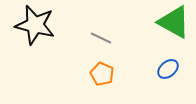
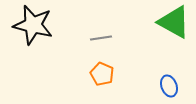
black star: moved 2 px left
gray line: rotated 35 degrees counterclockwise
blue ellipse: moved 1 px right, 17 px down; rotated 70 degrees counterclockwise
